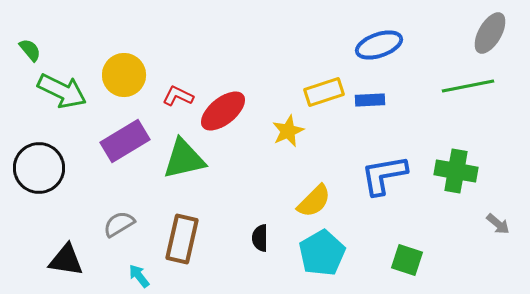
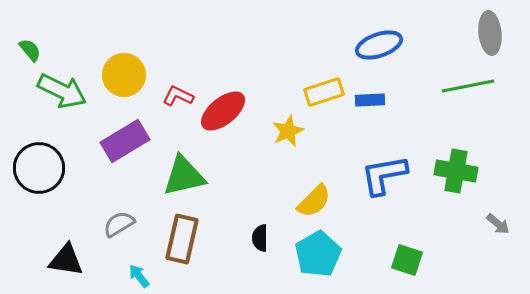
gray ellipse: rotated 36 degrees counterclockwise
green triangle: moved 17 px down
cyan pentagon: moved 4 px left, 1 px down
